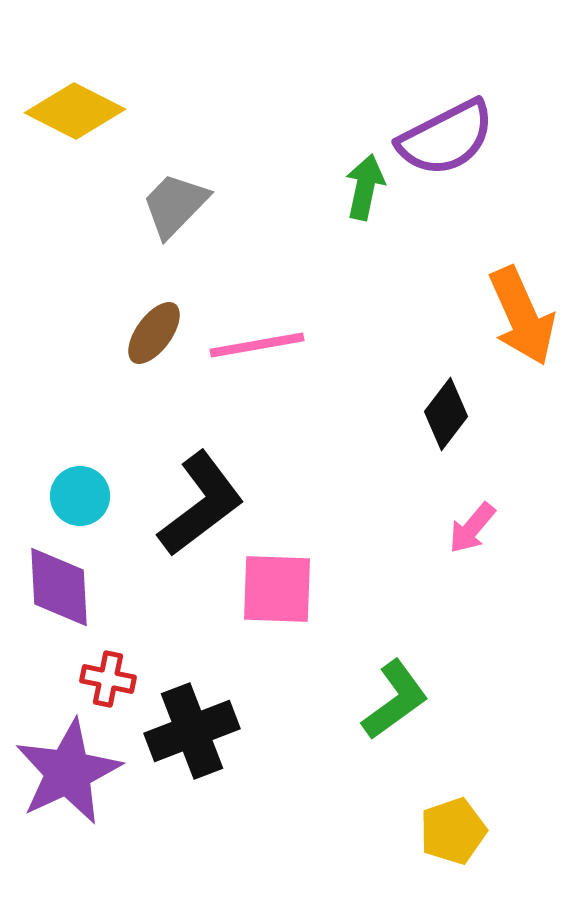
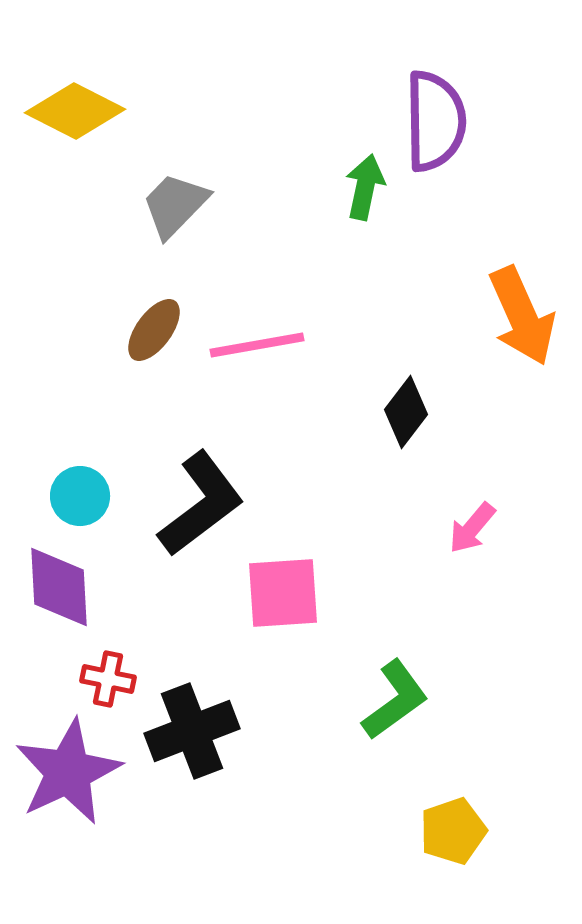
purple semicircle: moved 11 px left, 17 px up; rotated 64 degrees counterclockwise
brown ellipse: moved 3 px up
black diamond: moved 40 px left, 2 px up
pink square: moved 6 px right, 4 px down; rotated 6 degrees counterclockwise
